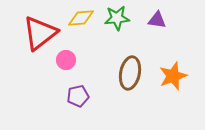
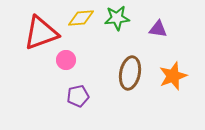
purple triangle: moved 1 px right, 9 px down
red triangle: moved 1 px right; rotated 18 degrees clockwise
